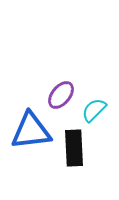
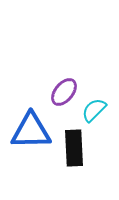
purple ellipse: moved 3 px right, 3 px up
blue triangle: rotated 6 degrees clockwise
